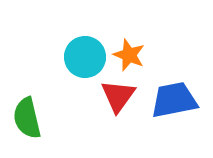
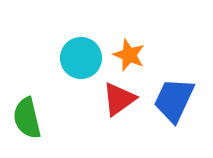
cyan circle: moved 4 px left, 1 px down
red triangle: moved 1 px right, 3 px down; rotated 18 degrees clockwise
blue trapezoid: rotated 54 degrees counterclockwise
